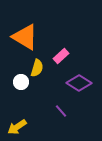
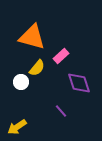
orange triangle: moved 7 px right; rotated 16 degrees counterclockwise
yellow semicircle: rotated 24 degrees clockwise
purple diamond: rotated 40 degrees clockwise
